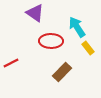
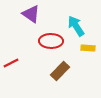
purple triangle: moved 4 px left, 1 px down
cyan arrow: moved 1 px left, 1 px up
yellow rectangle: rotated 48 degrees counterclockwise
brown rectangle: moved 2 px left, 1 px up
